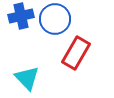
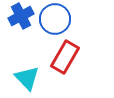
blue cross: rotated 15 degrees counterclockwise
red rectangle: moved 11 px left, 4 px down
